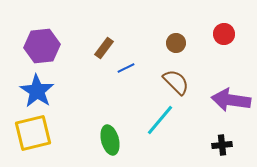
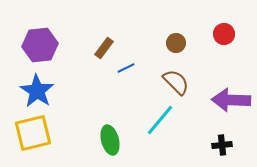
purple hexagon: moved 2 px left, 1 px up
purple arrow: rotated 6 degrees counterclockwise
